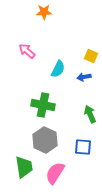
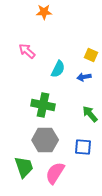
yellow square: moved 1 px up
green arrow: rotated 18 degrees counterclockwise
gray hexagon: rotated 25 degrees counterclockwise
green trapezoid: rotated 10 degrees counterclockwise
